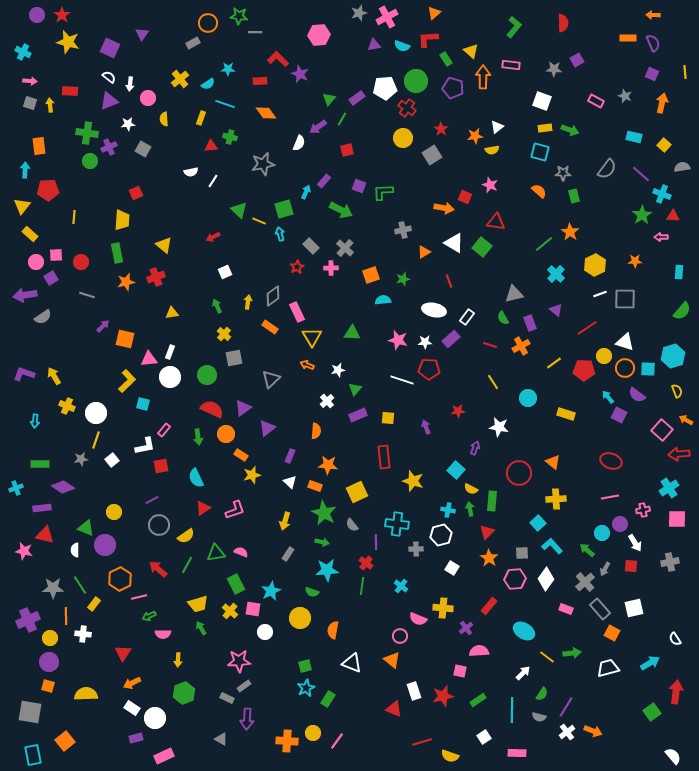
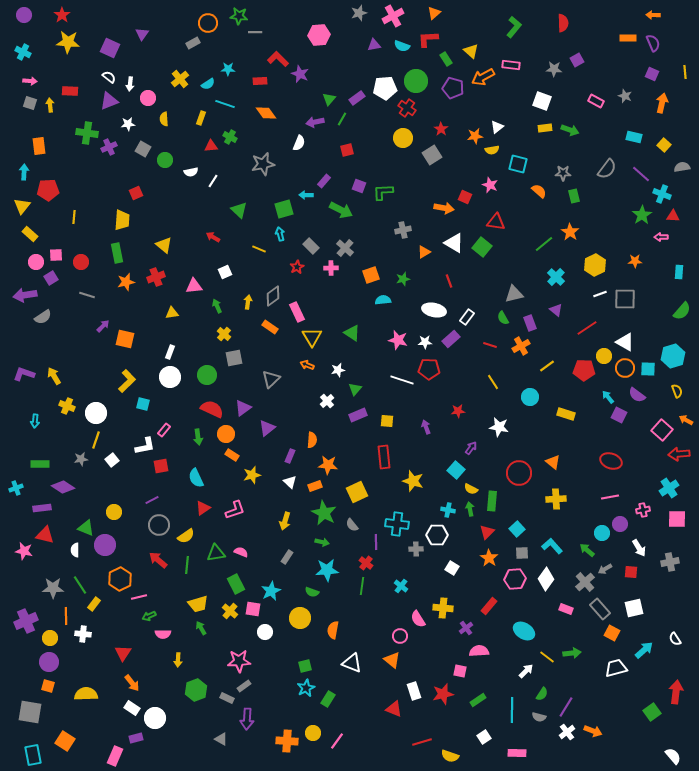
purple circle at (37, 15): moved 13 px left
pink cross at (387, 17): moved 6 px right, 1 px up
yellow star at (68, 42): rotated 10 degrees counterclockwise
orange arrow at (483, 77): rotated 120 degrees counterclockwise
purple arrow at (318, 127): moved 3 px left, 5 px up; rotated 24 degrees clockwise
green cross at (230, 137): rotated 16 degrees clockwise
cyan square at (540, 152): moved 22 px left, 12 px down
green circle at (90, 161): moved 75 px right, 1 px up
cyan arrow at (25, 170): moved 1 px left, 2 px down
cyan arrow at (306, 192): moved 3 px down; rotated 112 degrees counterclockwise
yellow line at (259, 221): moved 28 px down
red arrow at (213, 237): rotated 56 degrees clockwise
cyan cross at (556, 274): moved 3 px down
green triangle at (352, 333): rotated 30 degrees clockwise
white triangle at (625, 342): rotated 12 degrees clockwise
pink triangle at (149, 359): moved 45 px right, 73 px up
yellow line at (554, 363): moved 7 px left, 3 px down
cyan circle at (528, 398): moved 2 px right, 1 px up
yellow square at (388, 418): moved 1 px left, 3 px down
orange semicircle at (316, 431): moved 4 px left, 9 px down
purple arrow at (475, 448): moved 4 px left; rotated 16 degrees clockwise
orange rectangle at (241, 455): moved 9 px left
orange rectangle at (315, 486): rotated 40 degrees counterclockwise
cyan square at (538, 523): moved 21 px left, 6 px down
white hexagon at (441, 535): moved 4 px left; rotated 15 degrees clockwise
white arrow at (635, 543): moved 4 px right, 5 px down
gray rectangle at (288, 554): moved 1 px left, 3 px down
green line at (187, 565): rotated 24 degrees counterclockwise
red square at (631, 566): moved 6 px down
red arrow at (158, 569): moved 9 px up
gray arrow at (605, 569): rotated 32 degrees clockwise
pink semicircle at (418, 619): rotated 36 degrees clockwise
purple cross at (28, 620): moved 2 px left, 1 px down
cyan arrow at (650, 663): moved 6 px left, 13 px up; rotated 12 degrees counterclockwise
white trapezoid at (608, 668): moved 8 px right
white arrow at (523, 673): moved 3 px right, 2 px up
orange arrow at (132, 683): rotated 102 degrees counterclockwise
green hexagon at (184, 693): moved 12 px right, 3 px up
red star at (443, 696): moved 2 px up
orange square at (65, 741): rotated 18 degrees counterclockwise
pink rectangle at (164, 756): moved 49 px left; rotated 42 degrees counterclockwise
